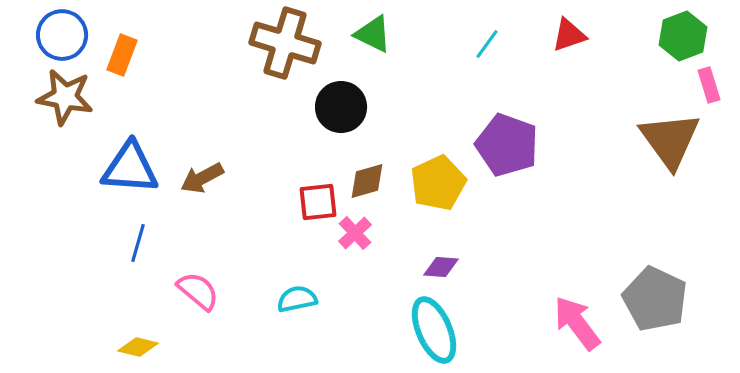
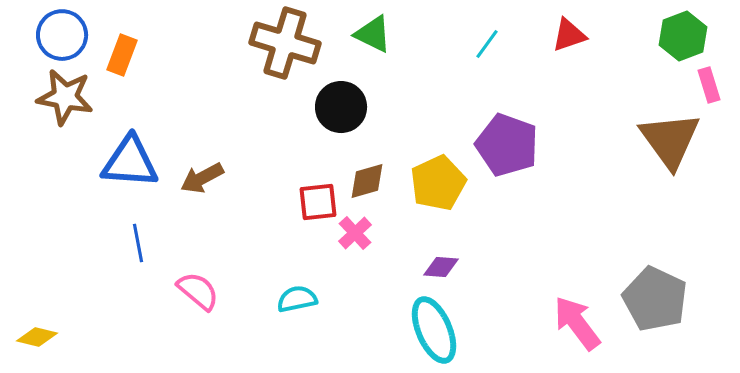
blue triangle: moved 6 px up
blue line: rotated 27 degrees counterclockwise
yellow diamond: moved 101 px left, 10 px up
